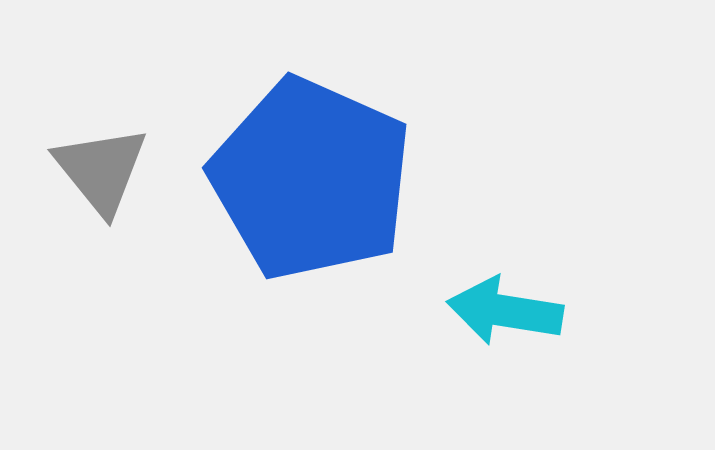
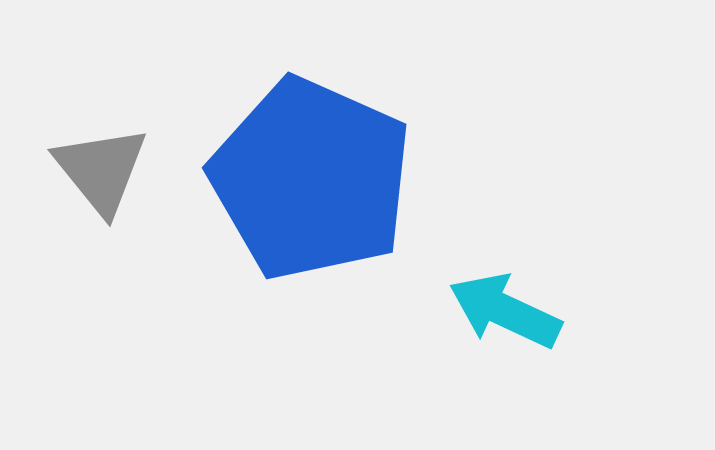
cyan arrow: rotated 16 degrees clockwise
